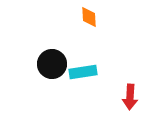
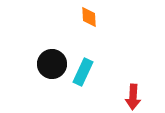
cyan rectangle: rotated 56 degrees counterclockwise
red arrow: moved 3 px right
